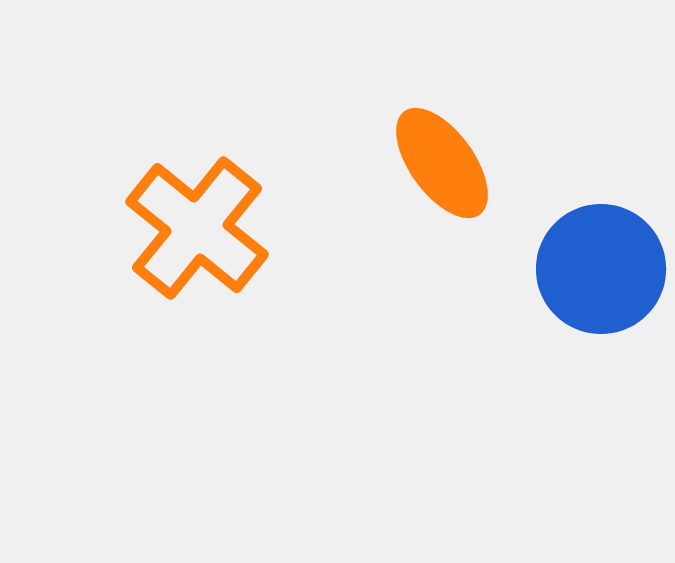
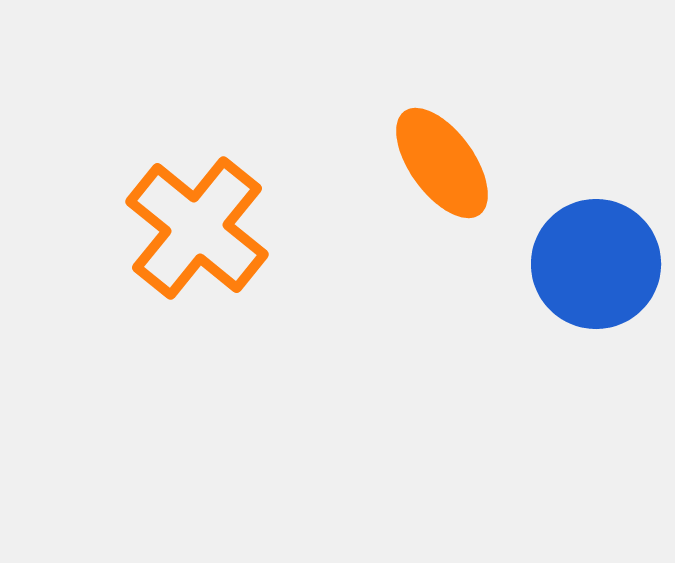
blue circle: moved 5 px left, 5 px up
